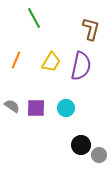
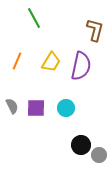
brown L-shape: moved 4 px right, 1 px down
orange line: moved 1 px right, 1 px down
gray semicircle: rotated 28 degrees clockwise
